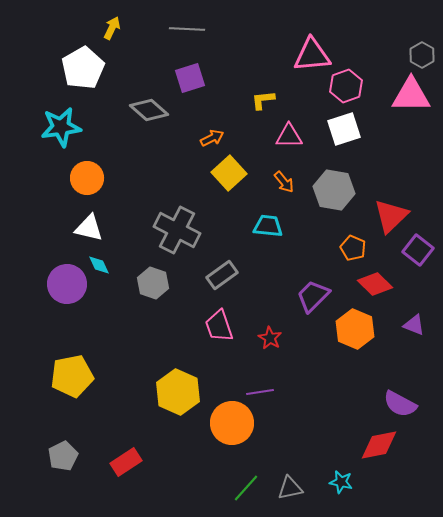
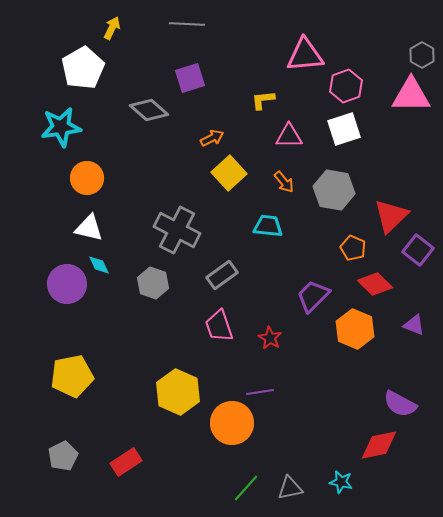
gray line at (187, 29): moved 5 px up
pink triangle at (312, 55): moved 7 px left
